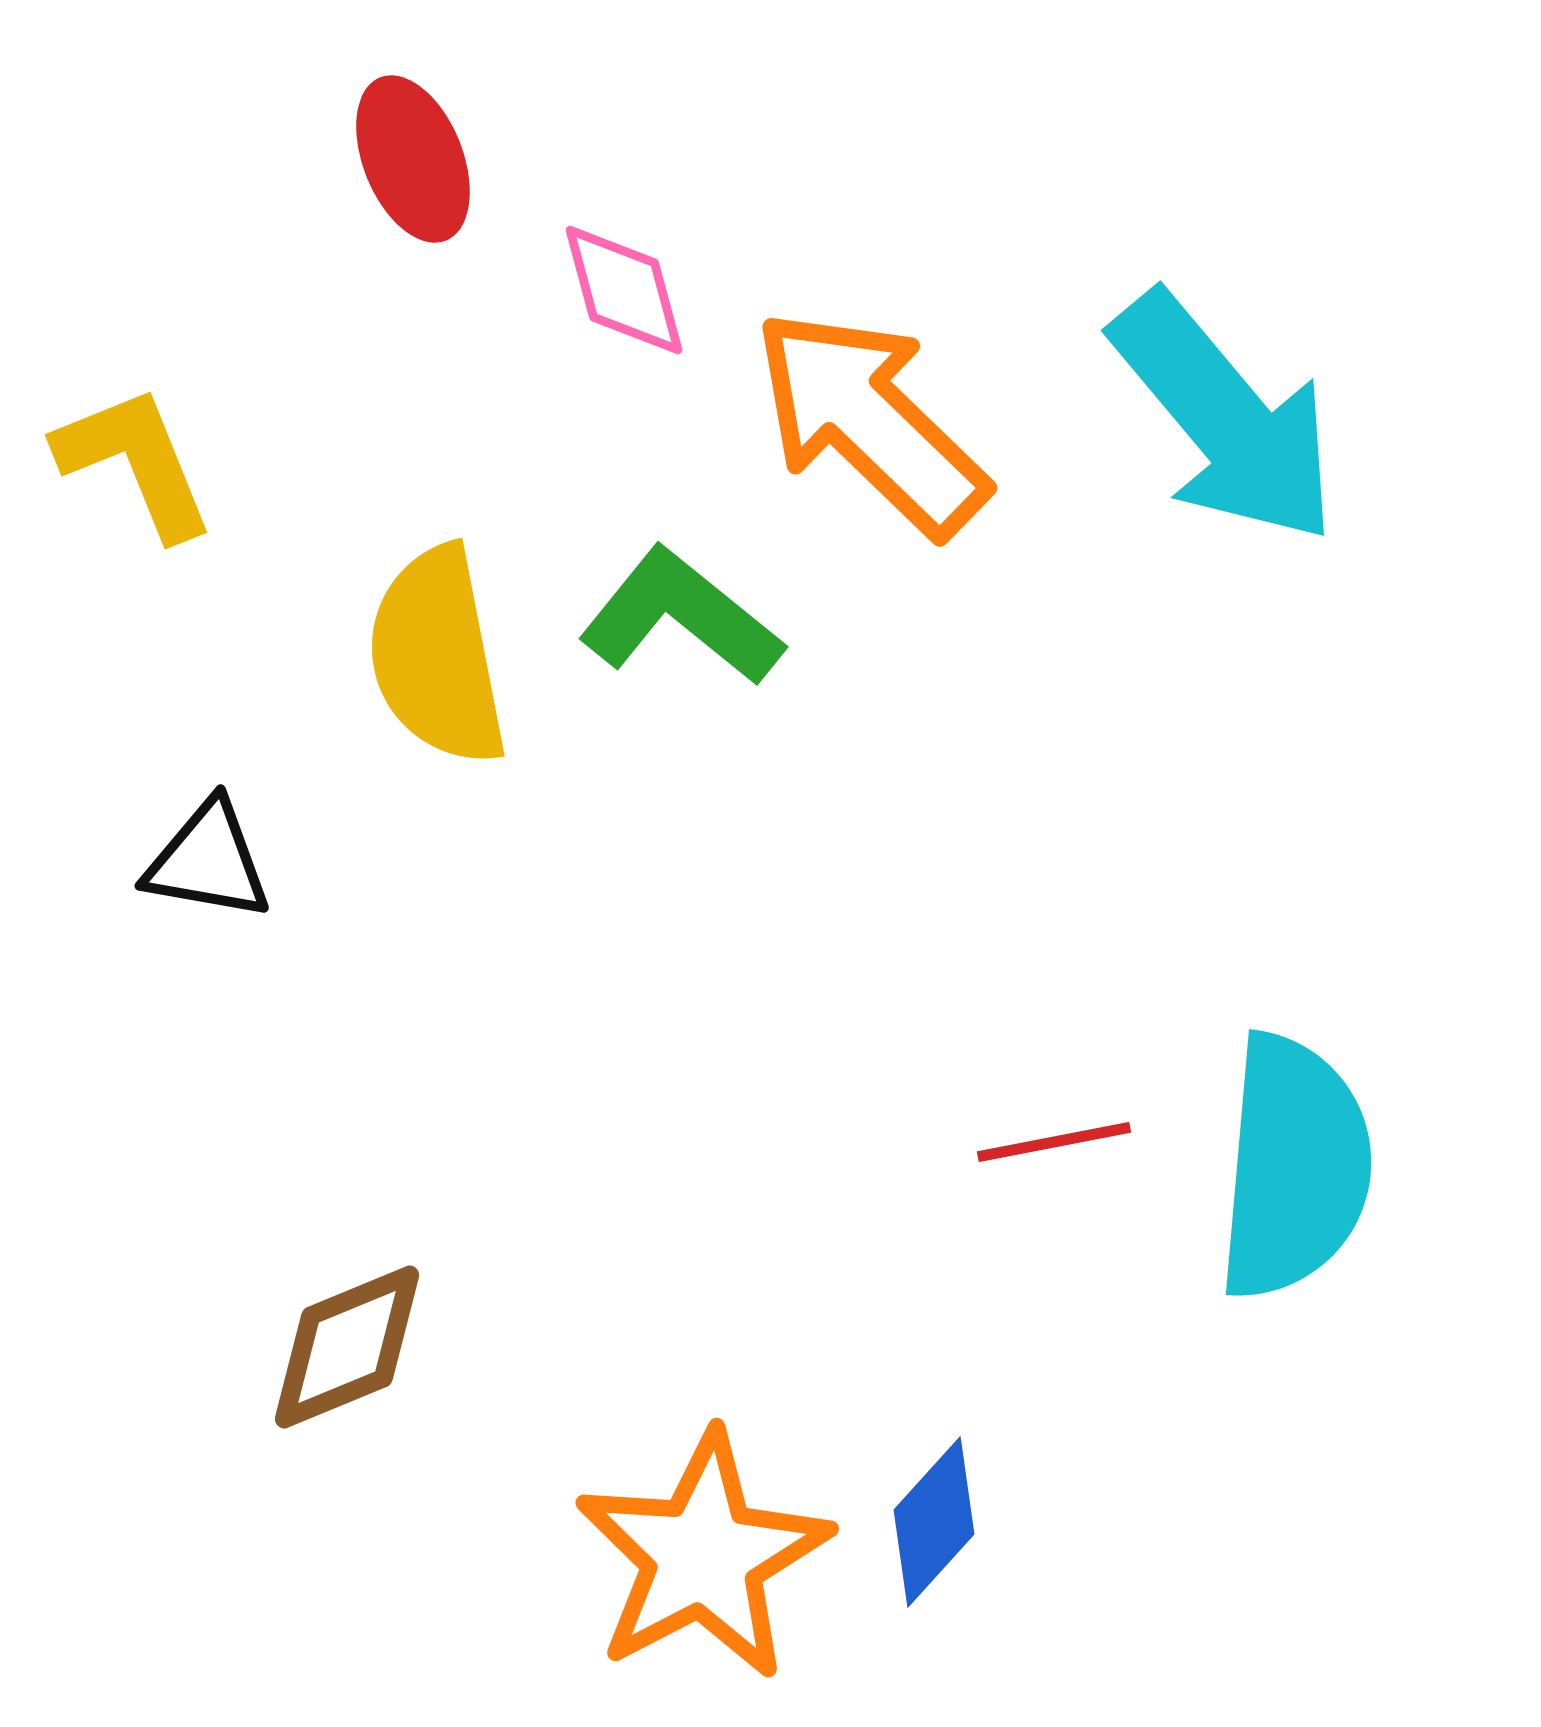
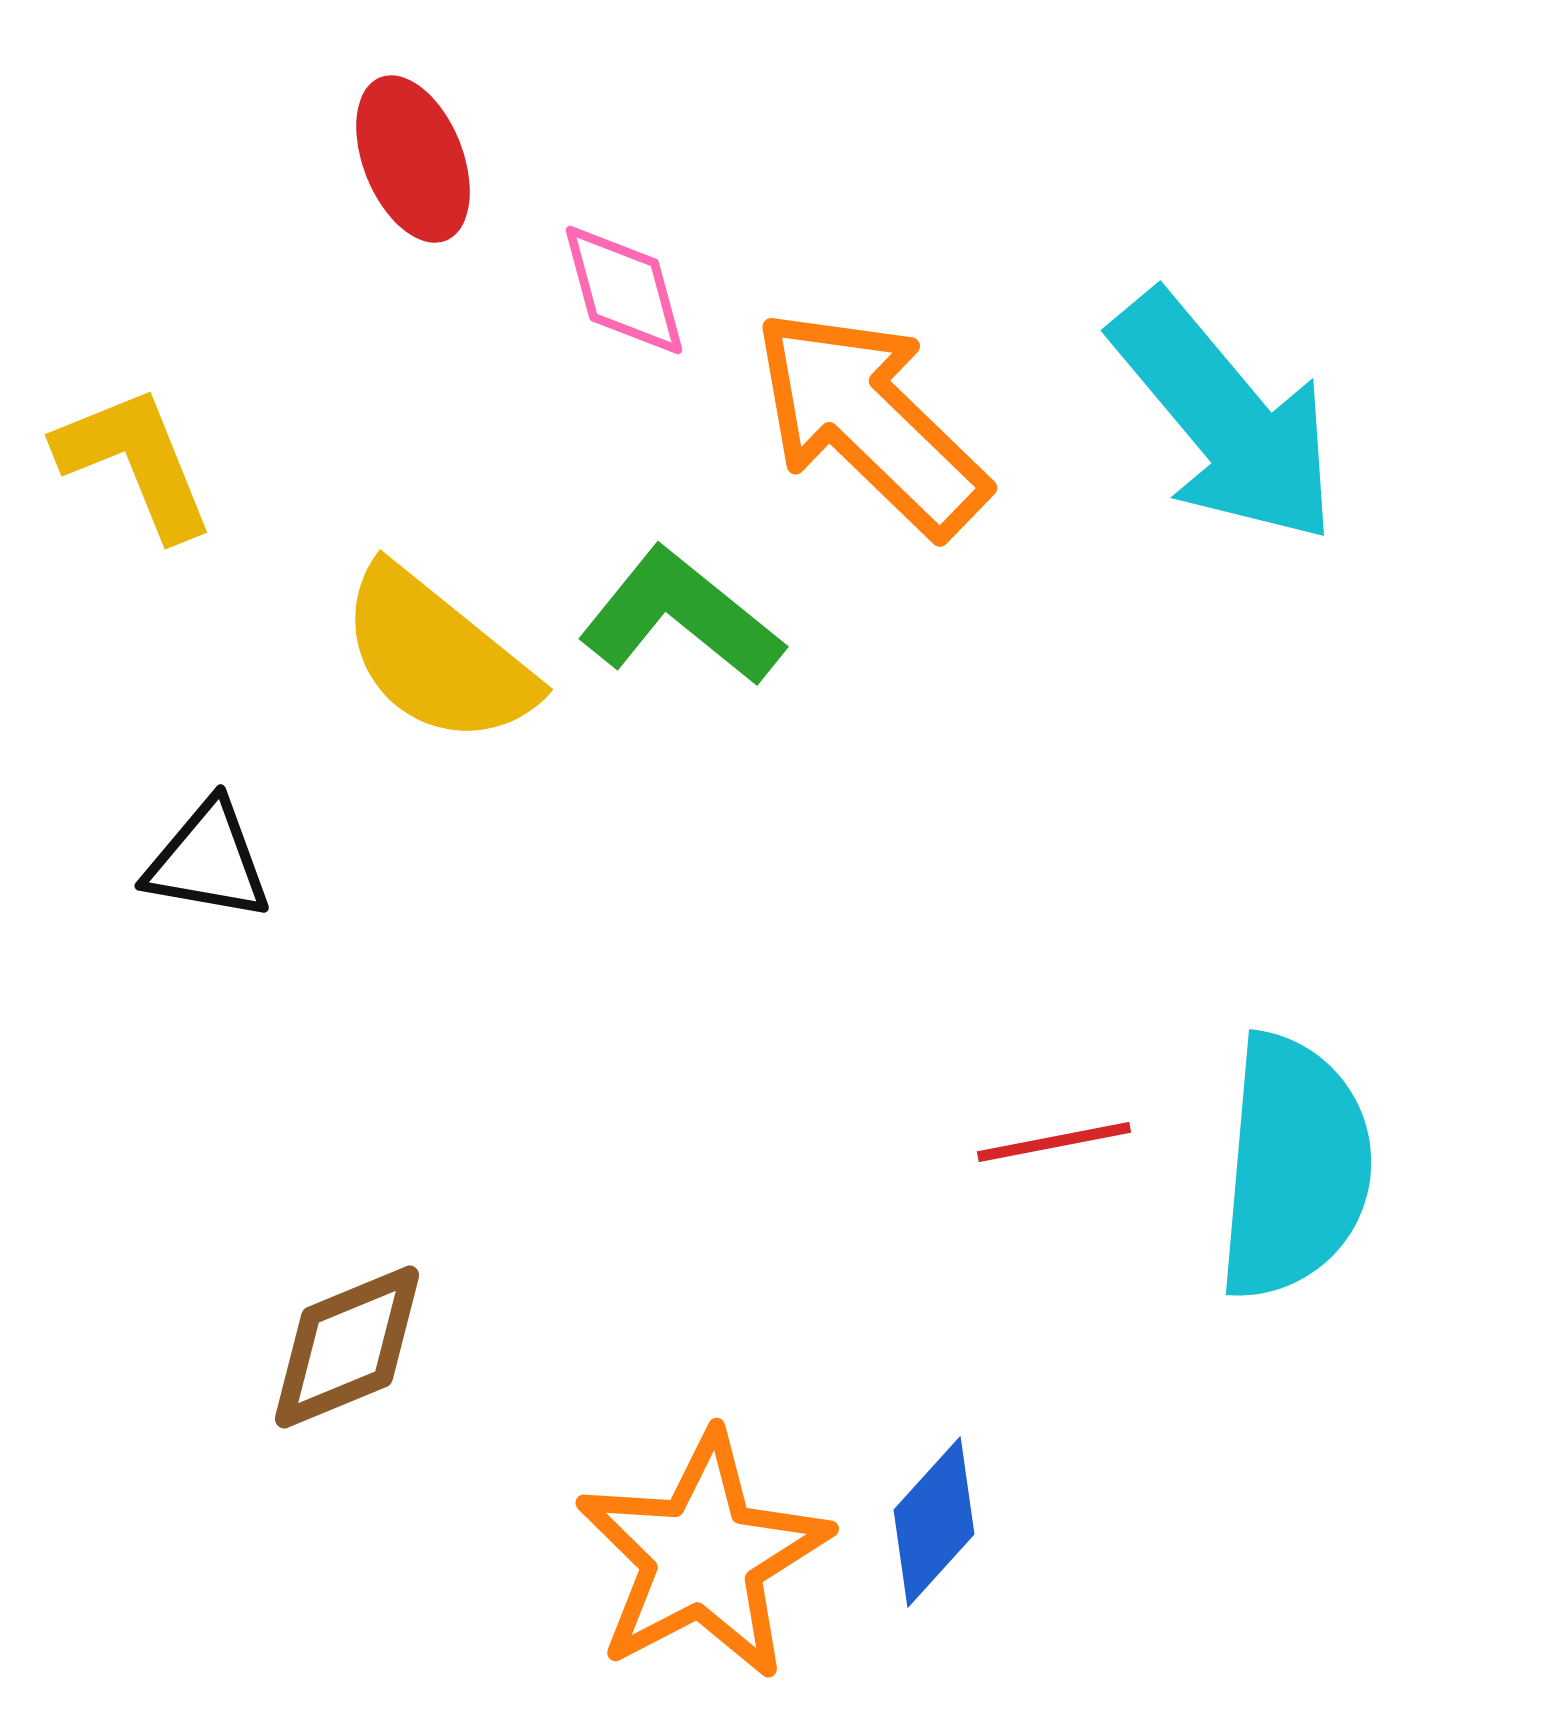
yellow semicircle: rotated 40 degrees counterclockwise
